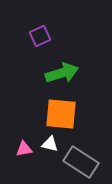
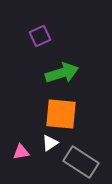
white triangle: moved 1 px up; rotated 48 degrees counterclockwise
pink triangle: moved 3 px left, 3 px down
